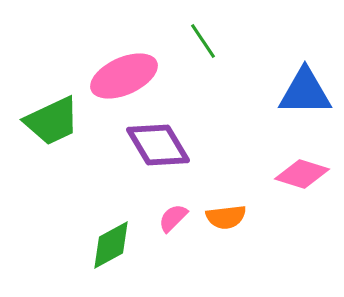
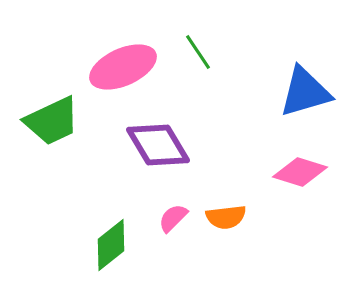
green line: moved 5 px left, 11 px down
pink ellipse: moved 1 px left, 9 px up
blue triangle: rotated 16 degrees counterclockwise
pink diamond: moved 2 px left, 2 px up
green diamond: rotated 10 degrees counterclockwise
